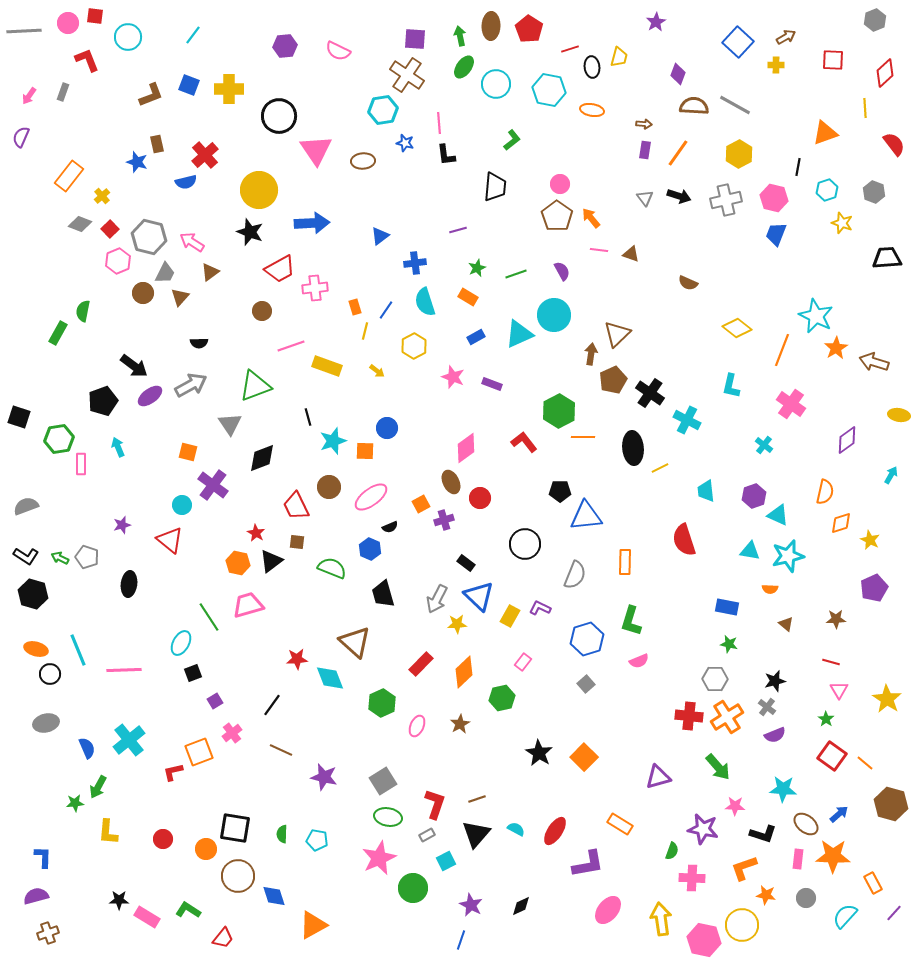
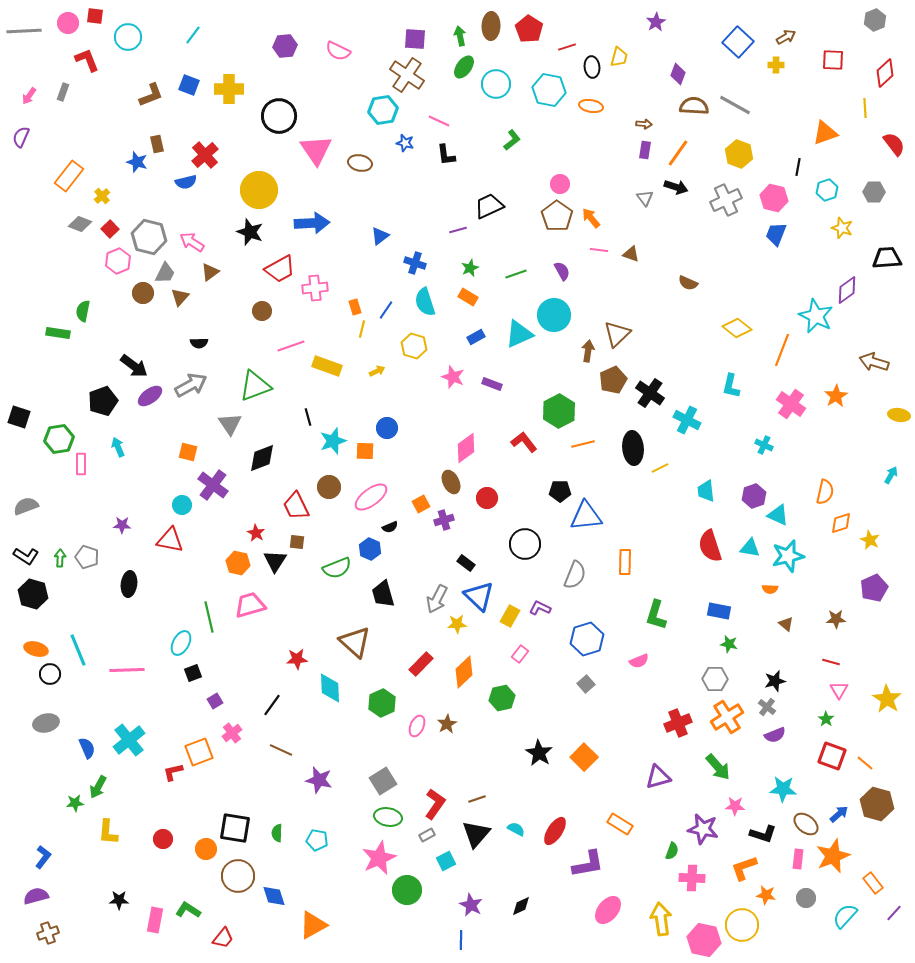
red line at (570, 49): moved 3 px left, 2 px up
orange ellipse at (592, 110): moved 1 px left, 4 px up
pink line at (439, 123): moved 2 px up; rotated 60 degrees counterclockwise
yellow hexagon at (739, 154): rotated 12 degrees counterclockwise
brown ellipse at (363, 161): moved 3 px left, 2 px down; rotated 15 degrees clockwise
black trapezoid at (495, 187): moved 6 px left, 19 px down; rotated 120 degrees counterclockwise
gray hexagon at (874, 192): rotated 20 degrees counterclockwise
black arrow at (679, 196): moved 3 px left, 9 px up
gray cross at (726, 200): rotated 12 degrees counterclockwise
yellow star at (842, 223): moved 5 px down
blue cross at (415, 263): rotated 25 degrees clockwise
green star at (477, 268): moved 7 px left
yellow line at (365, 331): moved 3 px left, 2 px up
green rectangle at (58, 333): rotated 70 degrees clockwise
yellow hexagon at (414, 346): rotated 15 degrees counterclockwise
orange star at (836, 348): moved 48 px down
brown arrow at (591, 354): moved 3 px left, 3 px up
yellow arrow at (377, 371): rotated 63 degrees counterclockwise
orange line at (583, 437): moved 7 px down; rotated 15 degrees counterclockwise
purple diamond at (847, 440): moved 150 px up
cyan cross at (764, 445): rotated 12 degrees counterclockwise
red circle at (480, 498): moved 7 px right
purple star at (122, 525): rotated 18 degrees clockwise
red triangle at (170, 540): rotated 28 degrees counterclockwise
red semicircle at (684, 540): moved 26 px right, 6 px down
cyan triangle at (750, 551): moved 3 px up
green arrow at (60, 558): rotated 66 degrees clockwise
black triangle at (271, 561): moved 4 px right; rotated 20 degrees counterclockwise
green semicircle at (332, 568): moved 5 px right; rotated 136 degrees clockwise
pink trapezoid at (248, 605): moved 2 px right
blue rectangle at (727, 607): moved 8 px left, 4 px down
green line at (209, 617): rotated 20 degrees clockwise
green L-shape at (631, 621): moved 25 px right, 6 px up
pink rectangle at (523, 662): moved 3 px left, 8 px up
pink line at (124, 670): moved 3 px right
cyan diamond at (330, 678): moved 10 px down; rotated 20 degrees clockwise
red cross at (689, 716): moved 11 px left, 7 px down; rotated 28 degrees counterclockwise
brown star at (460, 724): moved 13 px left
red square at (832, 756): rotated 16 degrees counterclockwise
purple star at (324, 777): moved 5 px left, 3 px down
red L-shape at (435, 804): rotated 16 degrees clockwise
brown hexagon at (891, 804): moved 14 px left
green semicircle at (282, 834): moved 5 px left, 1 px up
orange star at (833, 856): rotated 24 degrees counterclockwise
blue L-shape at (43, 857): rotated 35 degrees clockwise
orange rectangle at (873, 883): rotated 10 degrees counterclockwise
green circle at (413, 888): moved 6 px left, 2 px down
pink rectangle at (147, 917): moved 8 px right, 3 px down; rotated 70 degrees clockwise
blue line at (461, 940): rotated 18 degrees counterclockwise
